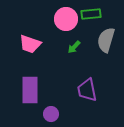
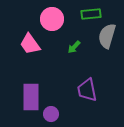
pink circle: moved 14 px left
gray semicircle: moved 1 px right, 4 px up
pink trapezoid: rotated 35 degrees clockwise
purple rectangle: moved 1 px right, 7 px down
